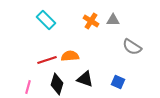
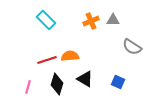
orange cross: rotated 35 degrees clockwise
black triangle: rotated 12 degrees clockwise
